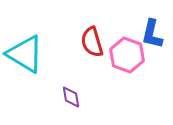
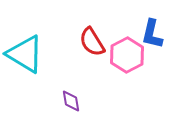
red semicircle: rotated 16 degrees counterclockwise
pink hexagon: rotated 12 degrees clockwise
purple diamond: moved 4 px down
